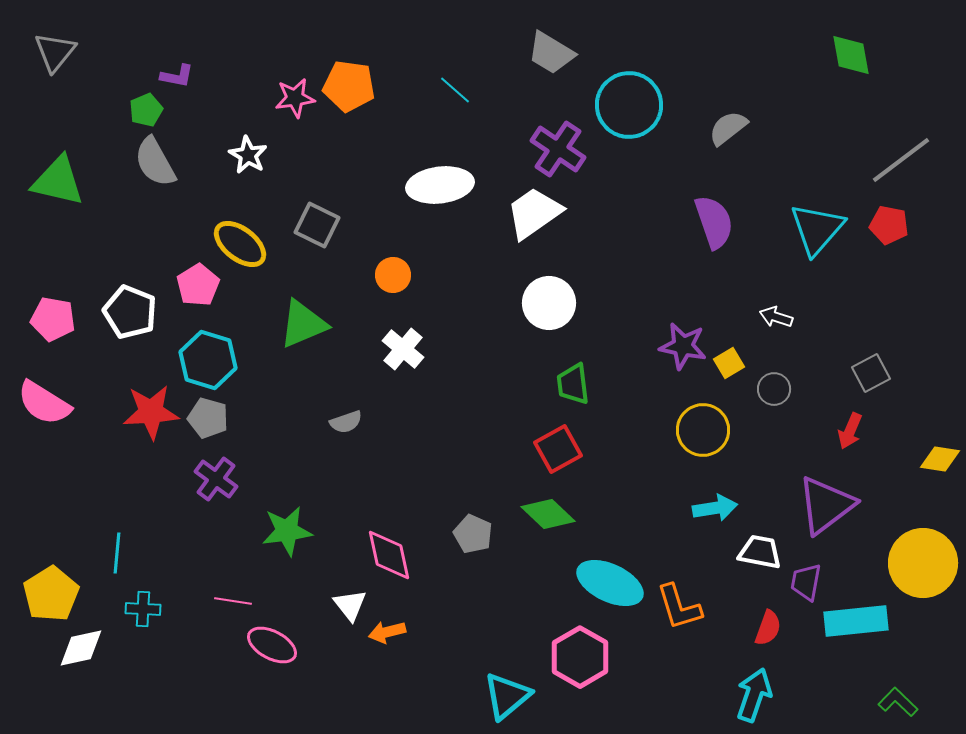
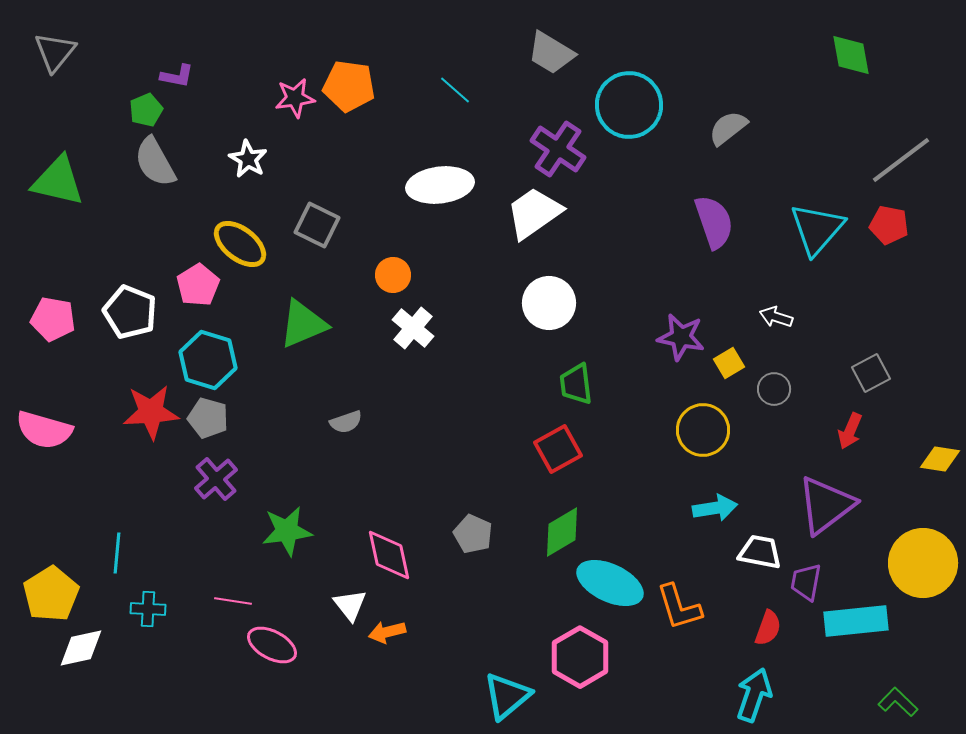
white star at (248, 155): moved 4 px down
purple star at (683, 346): moved 2 px left, 9 px up
white cross at (403, 349): moved 10 px right, 21 px up
green trapezoid at (573, 384): moved 3 px right
pink semicircle at (44, 403): moved 27 px down; rotated 16 degrees counterclockwise
purple cross at (216, 479): rotated 12 degrees clockwise
green diamond at (548, 514): moved 14 px right, 18 px down; rotated 74 degrees counterclockwise
cyan cross at (143, 609): moved 5 px right
